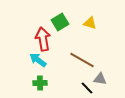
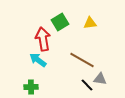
yellow triangle: rotated 24 degrees counterclockwise
green cross: moved 9 px left, 4 px down
black line: moved 3 px up
